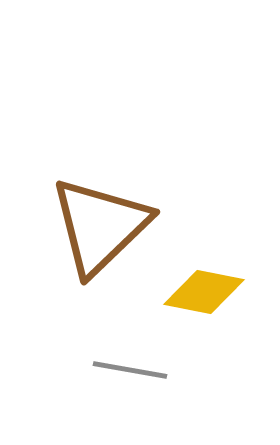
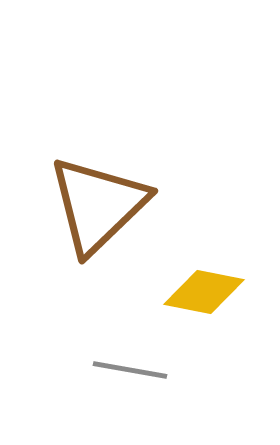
brown triangle: moved 2 px left, 21 px up
